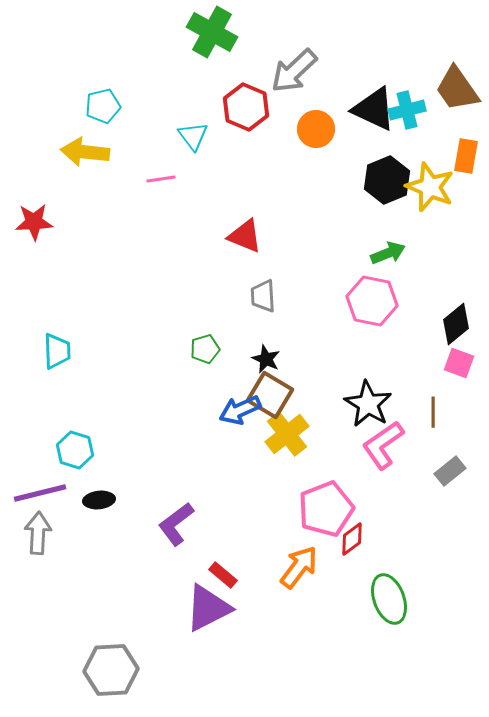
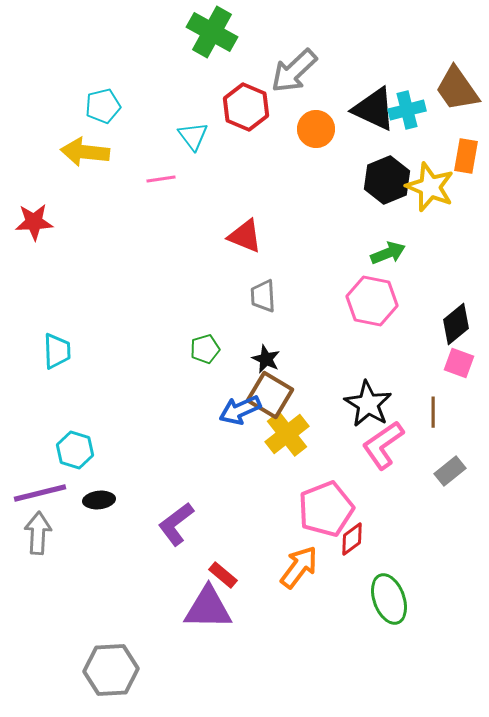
purple triangle at (208, 608): rotated 28 degrees clockwise
